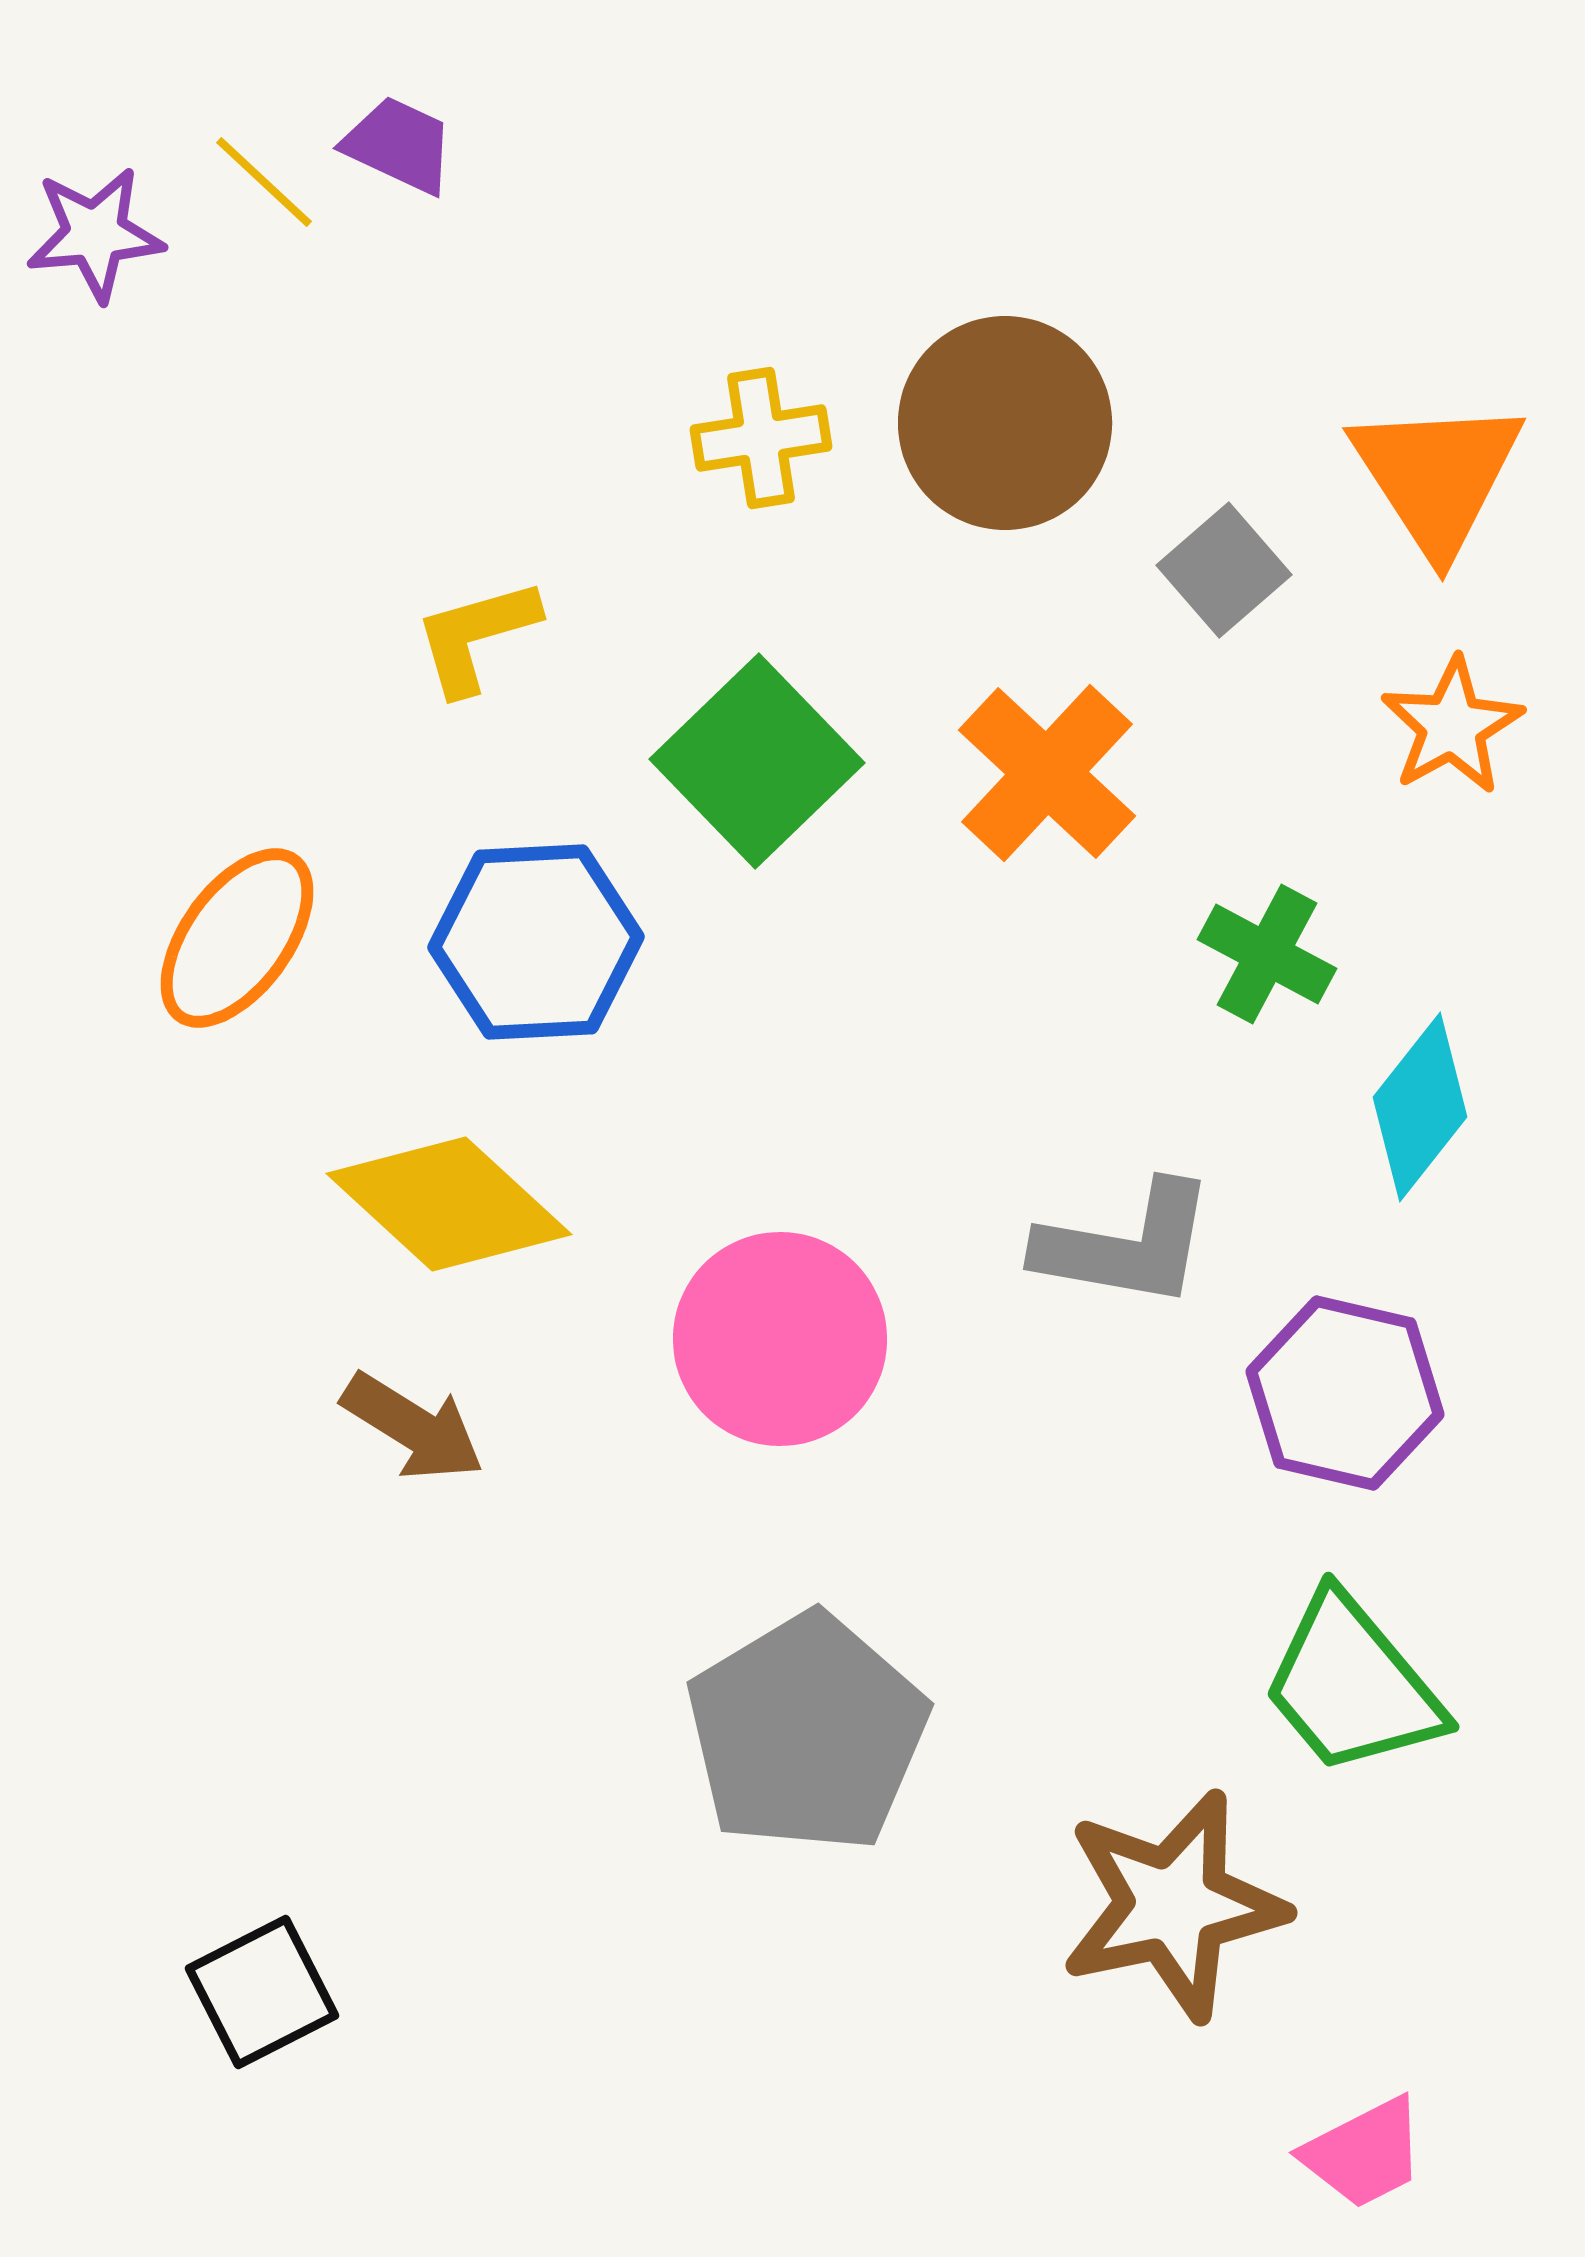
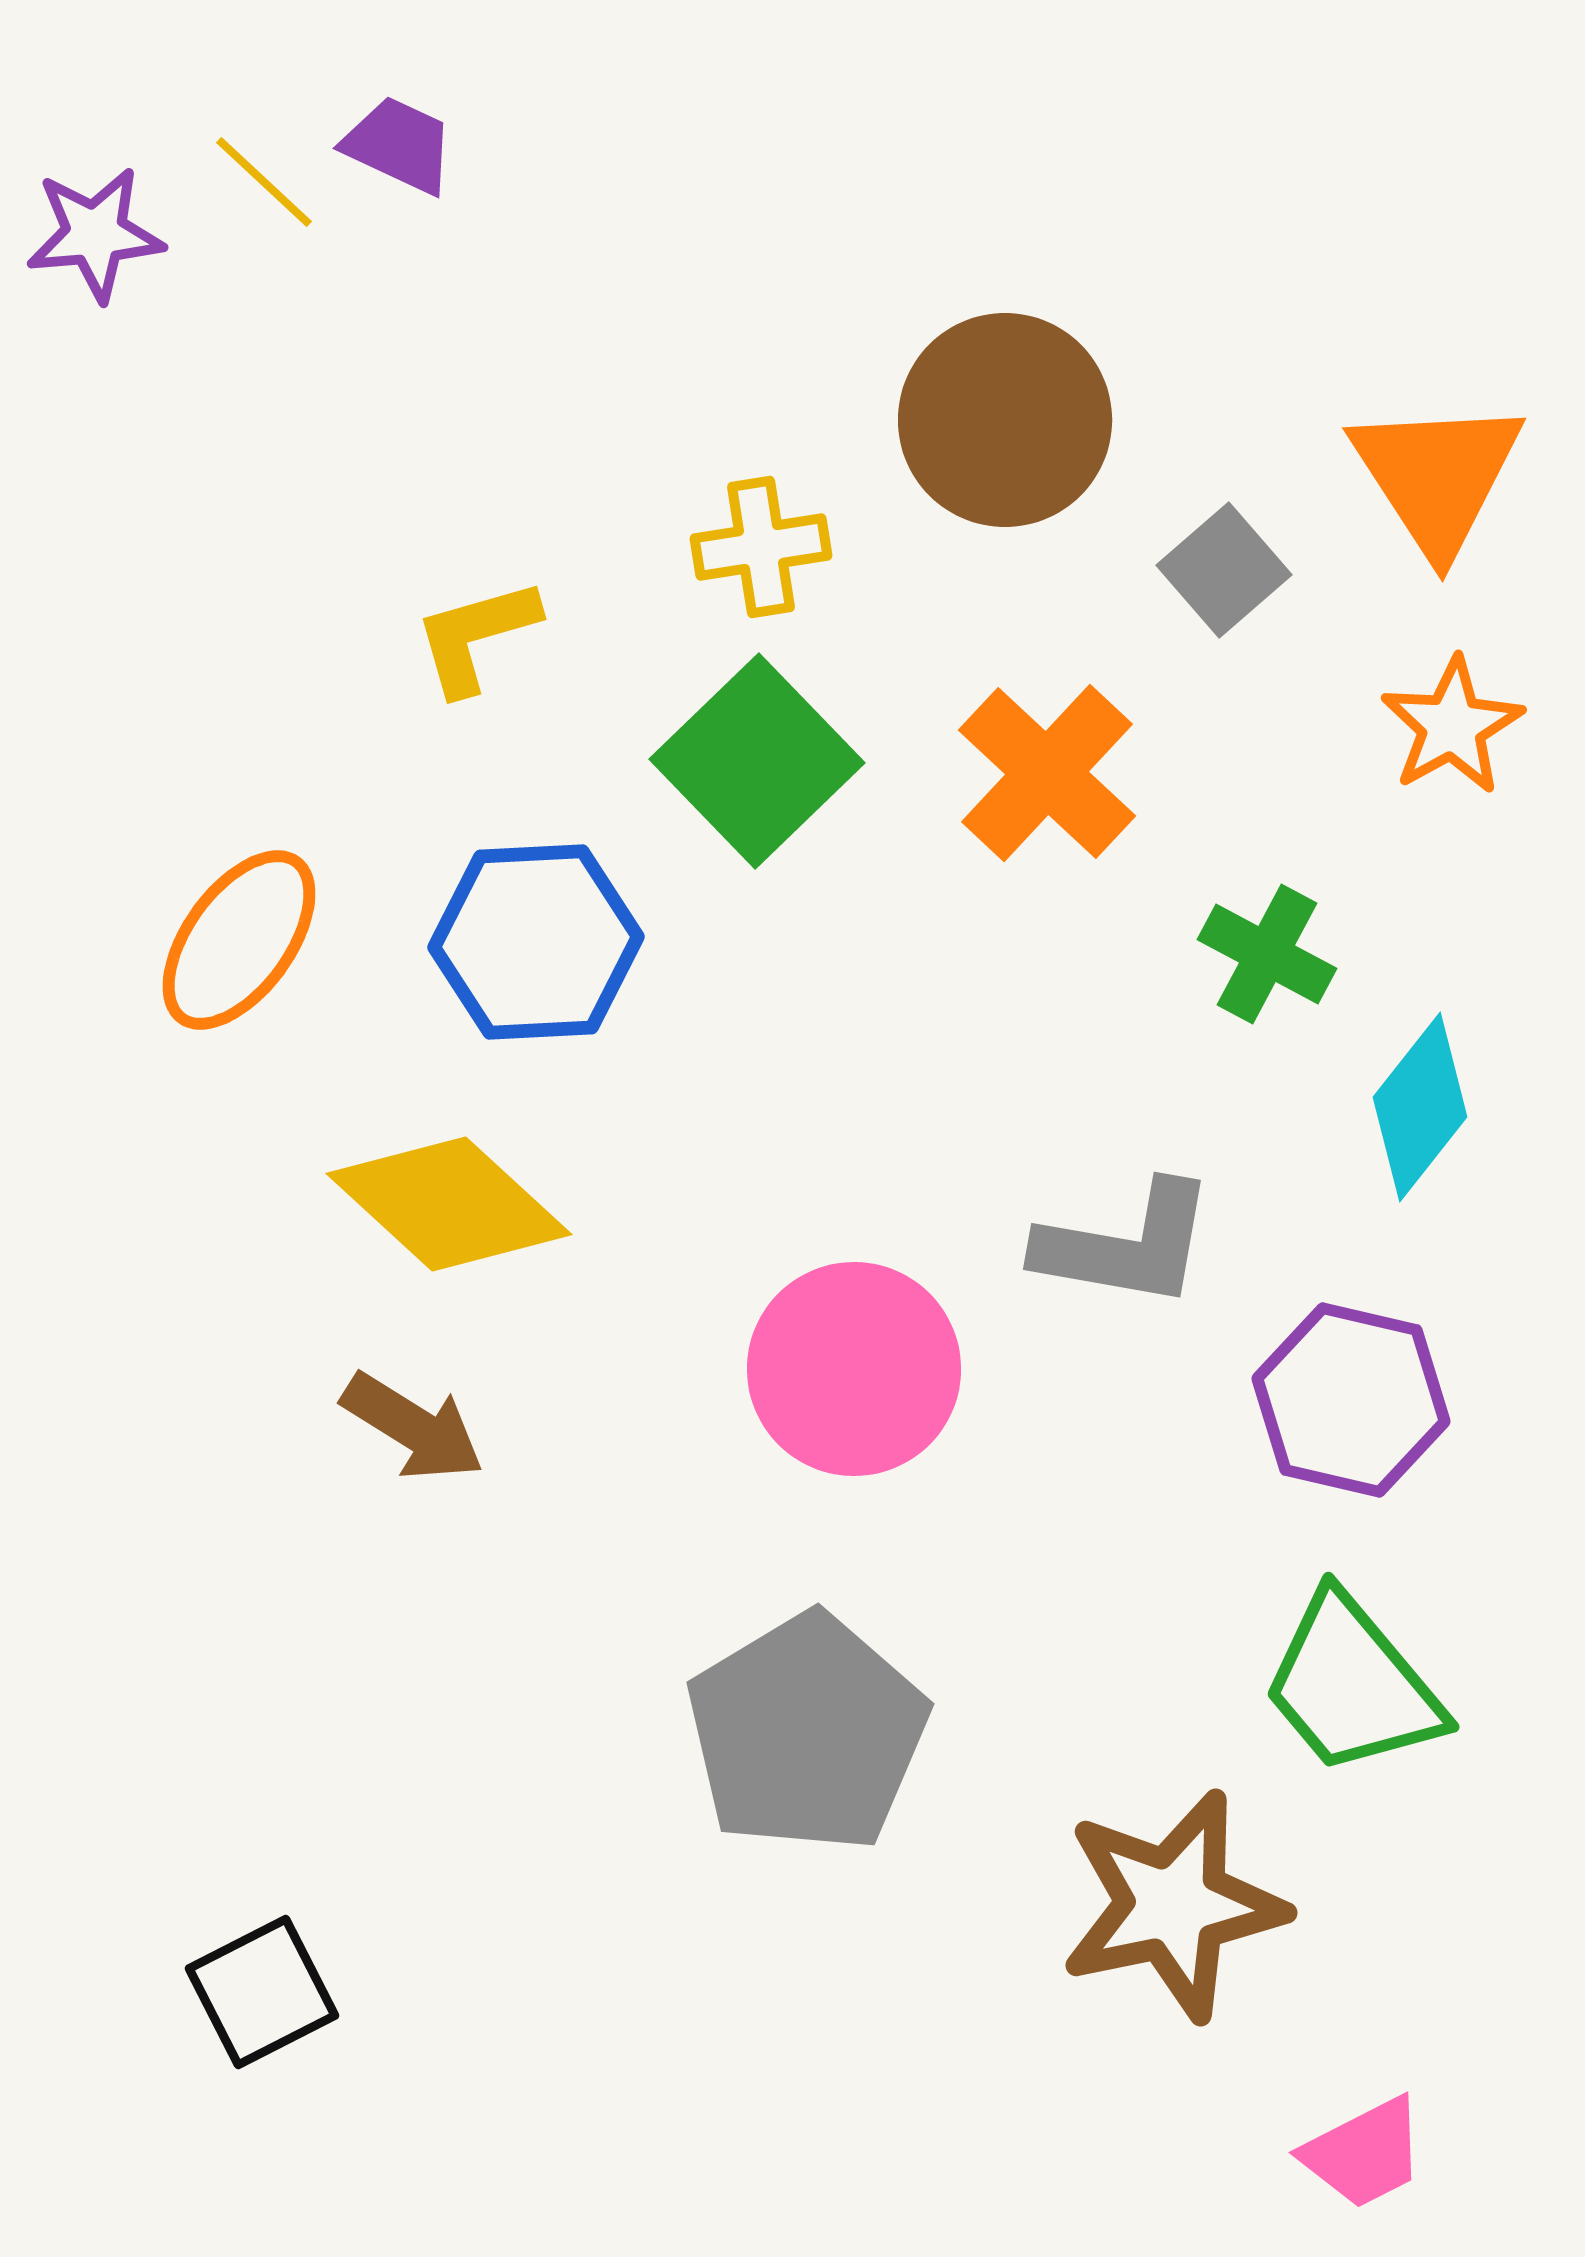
brown circle: moved 3 px up
yellow cross: moved 109 px down
orange ellipse: moved 2 px right, 2 px down
pink circle: moved 74 px right, 30 px down
purple hexagon: moved 6 px right, 7 px down
